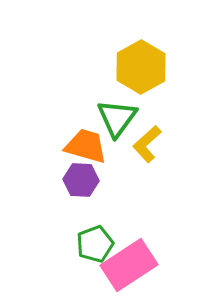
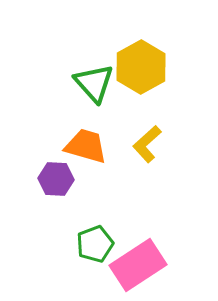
green triangle: moved 23 px left, 35 px up; rotated 18 degrees counterclockwise
purple hexagon: moved 25 px left, 1 px up
pink rectangle: moved 9 px right
